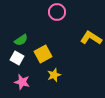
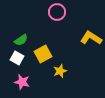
yellow star: moved 6 px right, 4 px up
